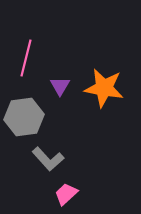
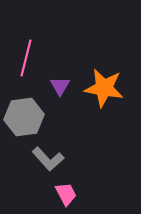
pink trapezoid: rotated 105 degrees clockwise
